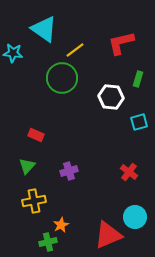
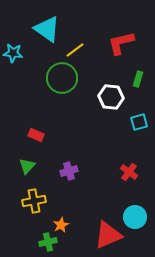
cyan triangle: moved 3 px right
